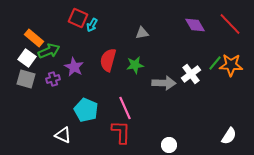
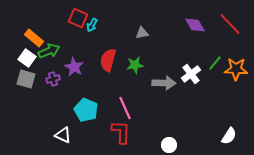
orange star: moved 5 px right, 4 px down
